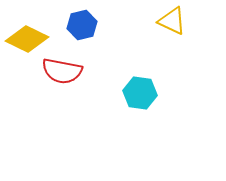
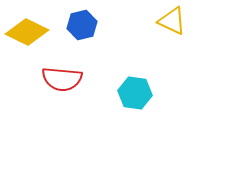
yellow diamond: moved 7 px up
red semicircle: moved 8 px down; rotated 6 degrees counterclockwise
cyan hexagon: moved 5 px left
